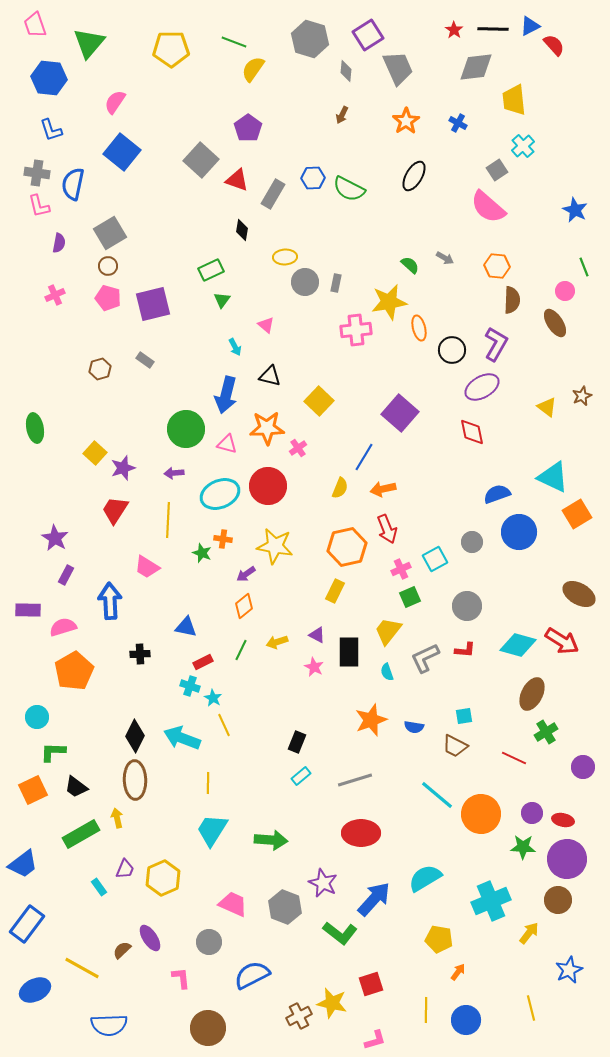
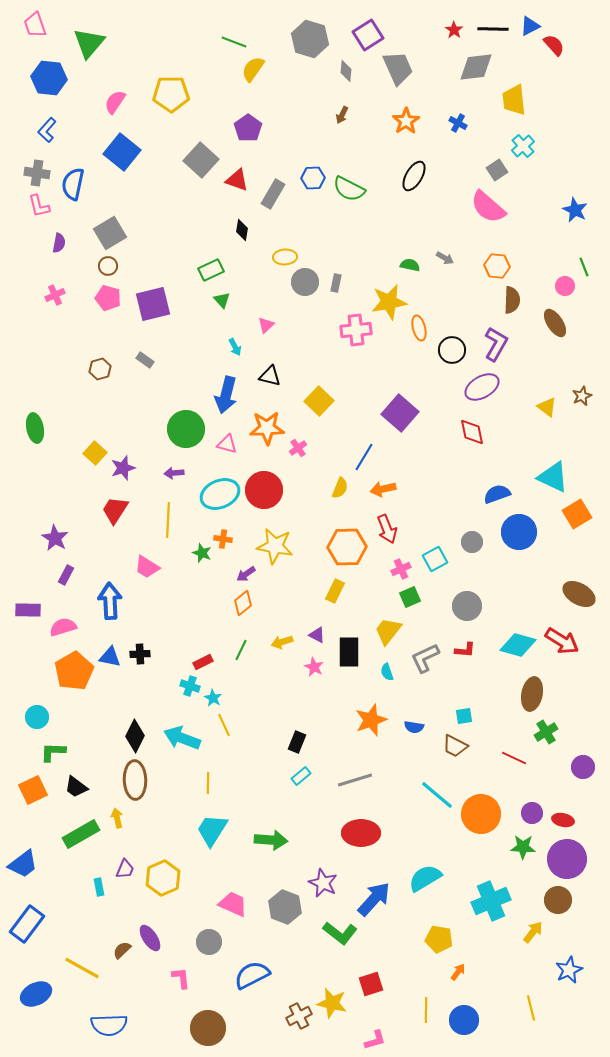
yellow pentagon at (171, 49): moved 45 px down
blue L-shape at (51, 130): moved 4 px left; rotated 60 degrees clockwise
green semicircle at (410, 265): rotated 30 degrees counterclockwise
pink circle at (565, 291): moved 5 px up
green triangle at (222, 300): rotated 18 degrees counterclockwise
pink triangle at (266, 325): rotated 36 degrees clockwise
red circle at (268, 486): moved 4 px left, 4 px down
orange hexagon at (347, 547): rotated 12 degrees clockwise
orange diamond at (244, 606): moved 1 px left, 3 px up
blue triangle at (186, 627): moved 76 px left, 30 px down
yellow arrow at (277, 642): moved 5 px right
brown ellipse at (532, 694): rotated 16 degrees counterclockwise
cyan rectangle at (99, 887): rotated 24 degrees clockwise
yellow arrow at (529, 933): moved 4 px right, 1 px up
blue ellipse at (35, 990): moved 1 px right, 4 px down
blue circle at (466, 1020): moved 2 px left
